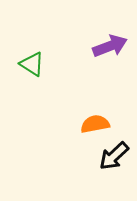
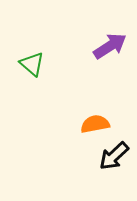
purple arrow: rotated 12 degrees counterclockwise
green triangle: rotated 8 degrees clockwise
